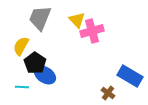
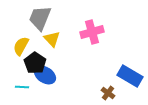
yellow triangle: moved 25 px left, 19 px down
pink cross: moved 1 px down
